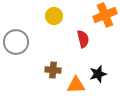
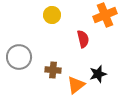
yellow circle: moved 2 px left, 1 px up
gray circle: moved 3 px right, 15 px down
orange triangle: rotated 36 degrees counterclockwise
